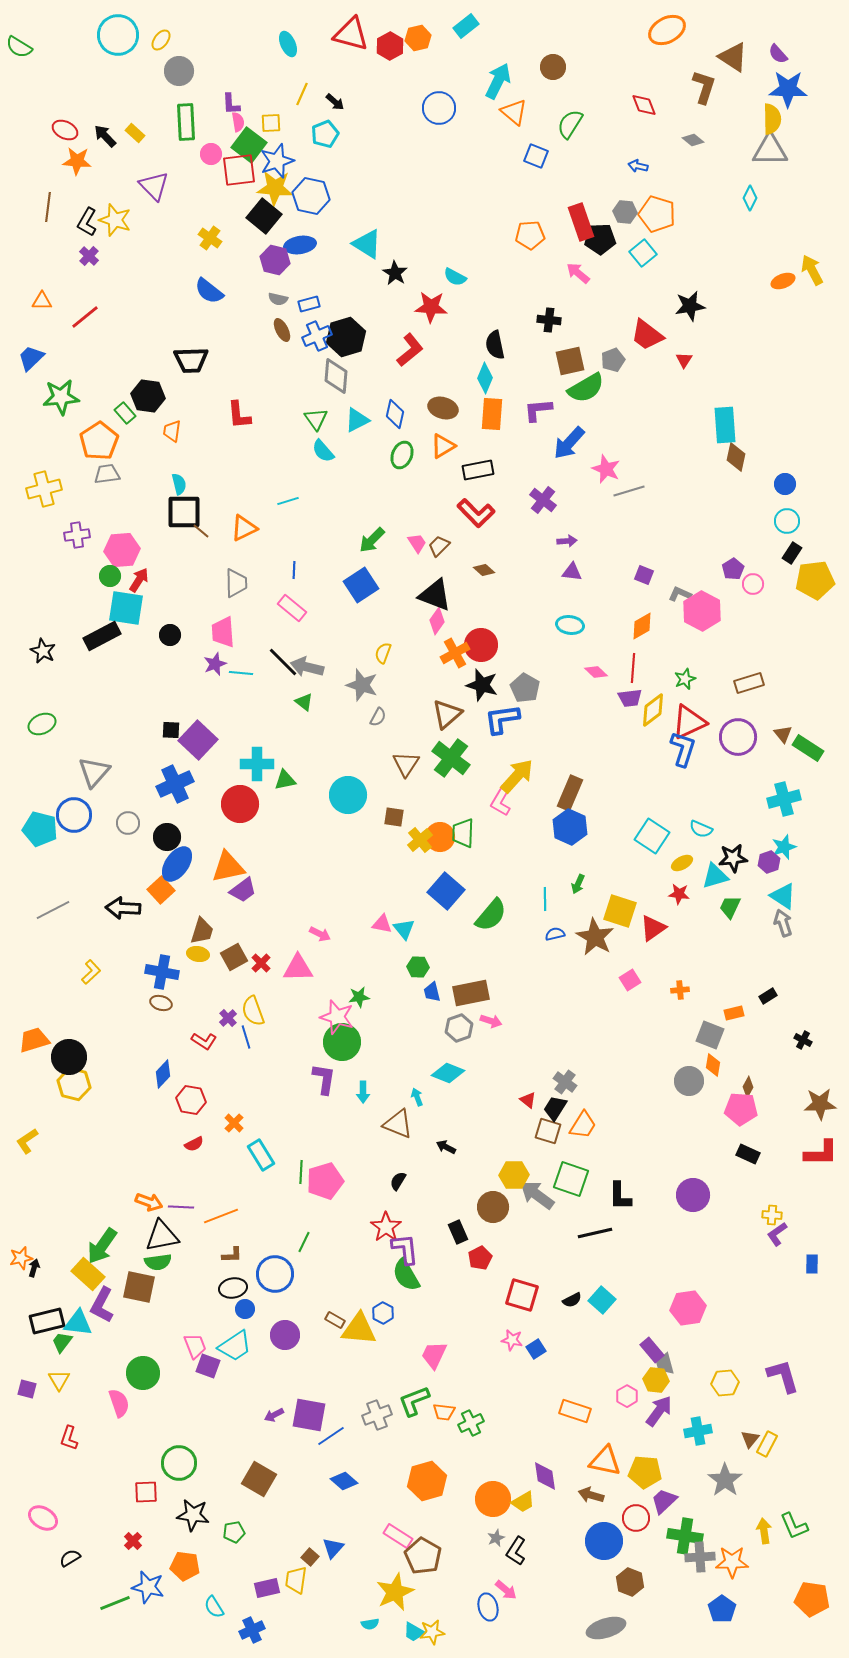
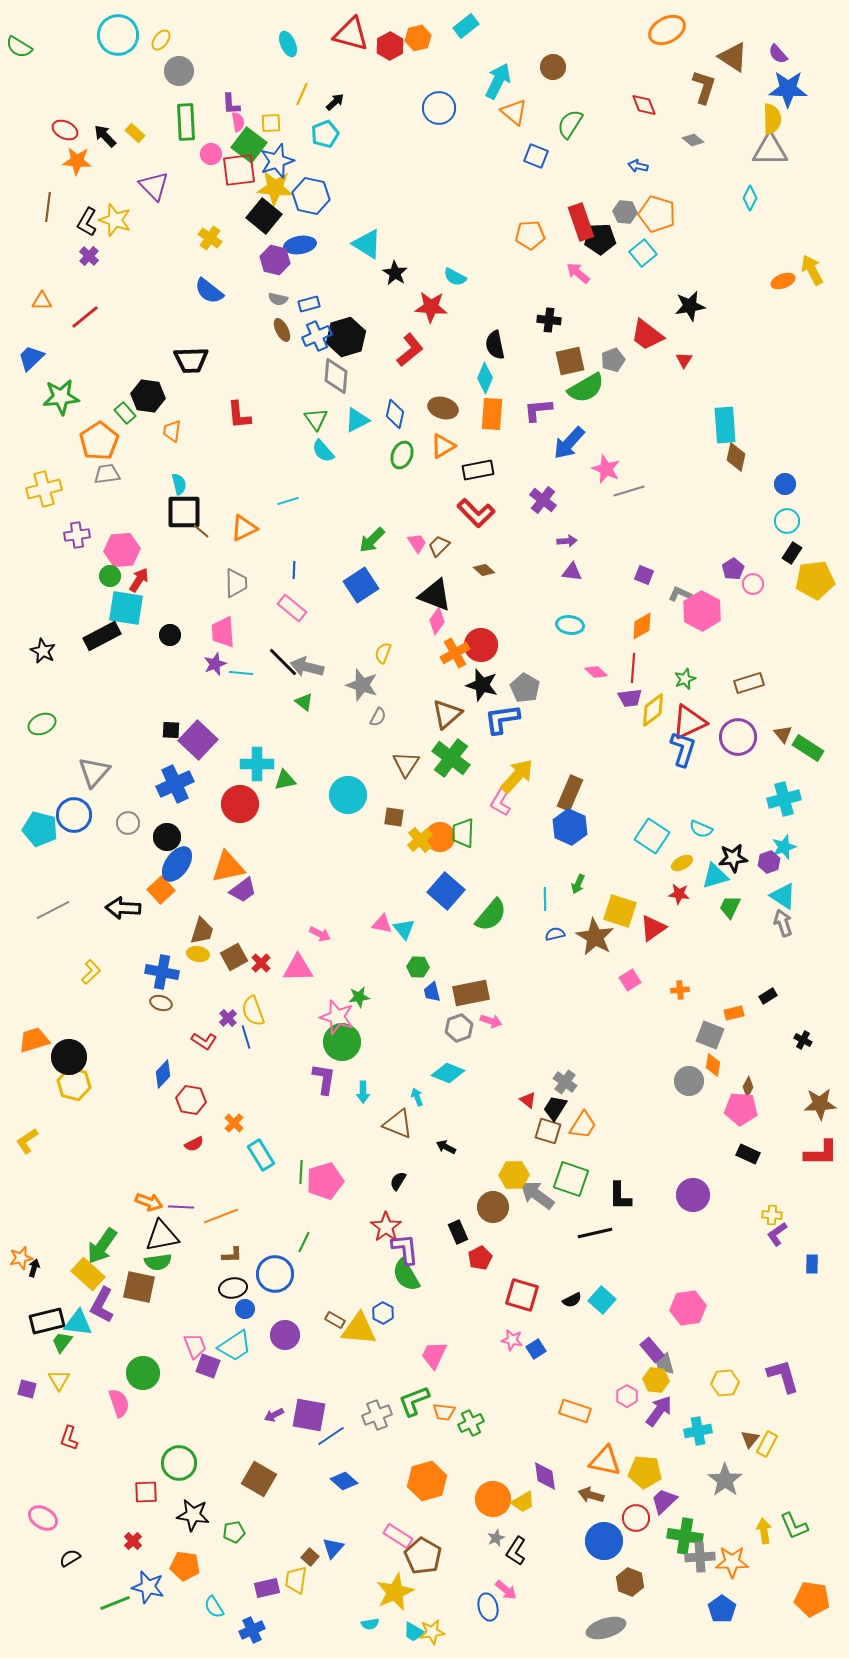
black arrow at (335, 102): rotated 84 degrees counterclockwise
